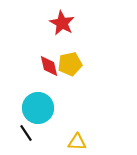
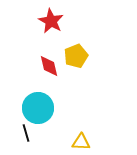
red star: moved 11 px left, 2 px up
yellow pentagon: moved 6 px right, 8 px up; rotated 10 degrees counterclockwise
black line: rotated 18 degrees clockwise
yellow triangle: moved 4 px right
